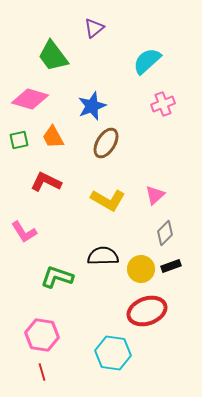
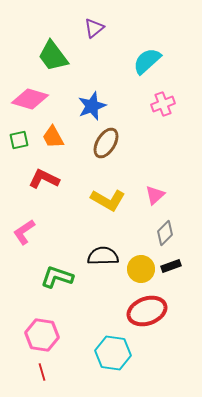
red L-shape: moved 2 px left, 3 px up
pink L-shape: rotated 88 degrees clockwise
